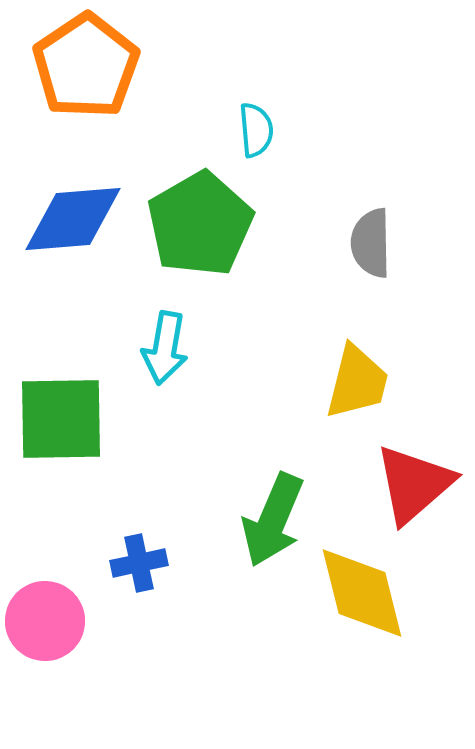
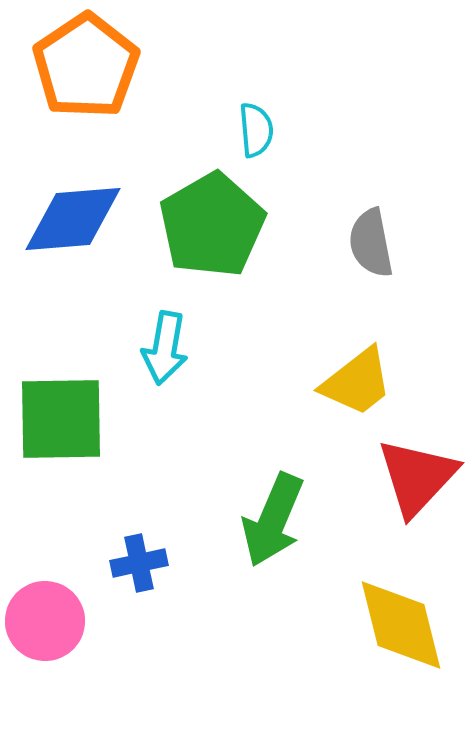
green pentagon: moved 12 px right, 1 px down
gray semicircle: rotated 10 degrees counterclockwise
yellow trapezoid: rotated 38 degrees clockwise
red triangle: moved 3 px right, 7 px up; rotated 6 degrees counterclockwise
yellow diamond: moved 39 px right, 32 px down
